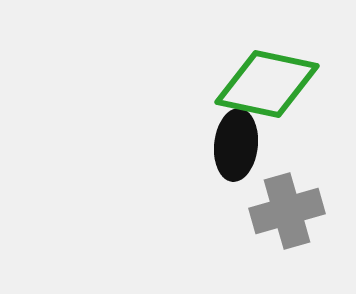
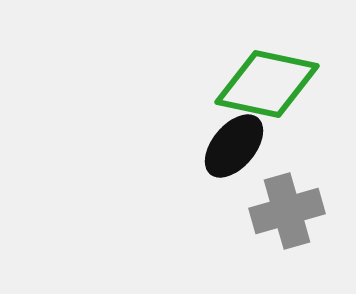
black ellipse: moved 2 px left, 1 px down; rotated 34 degrees clockwise
